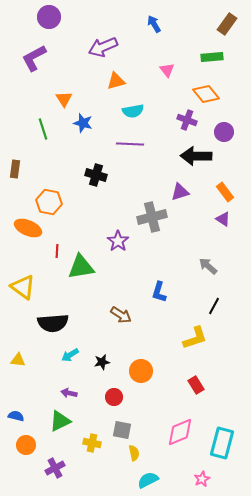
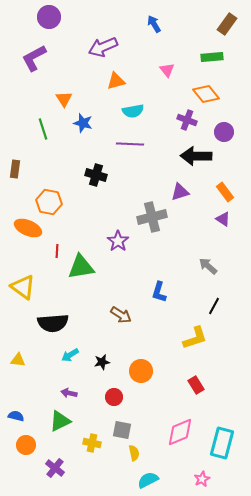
purple cross at (55, 468): rotated 24 degrees counterclockwise
